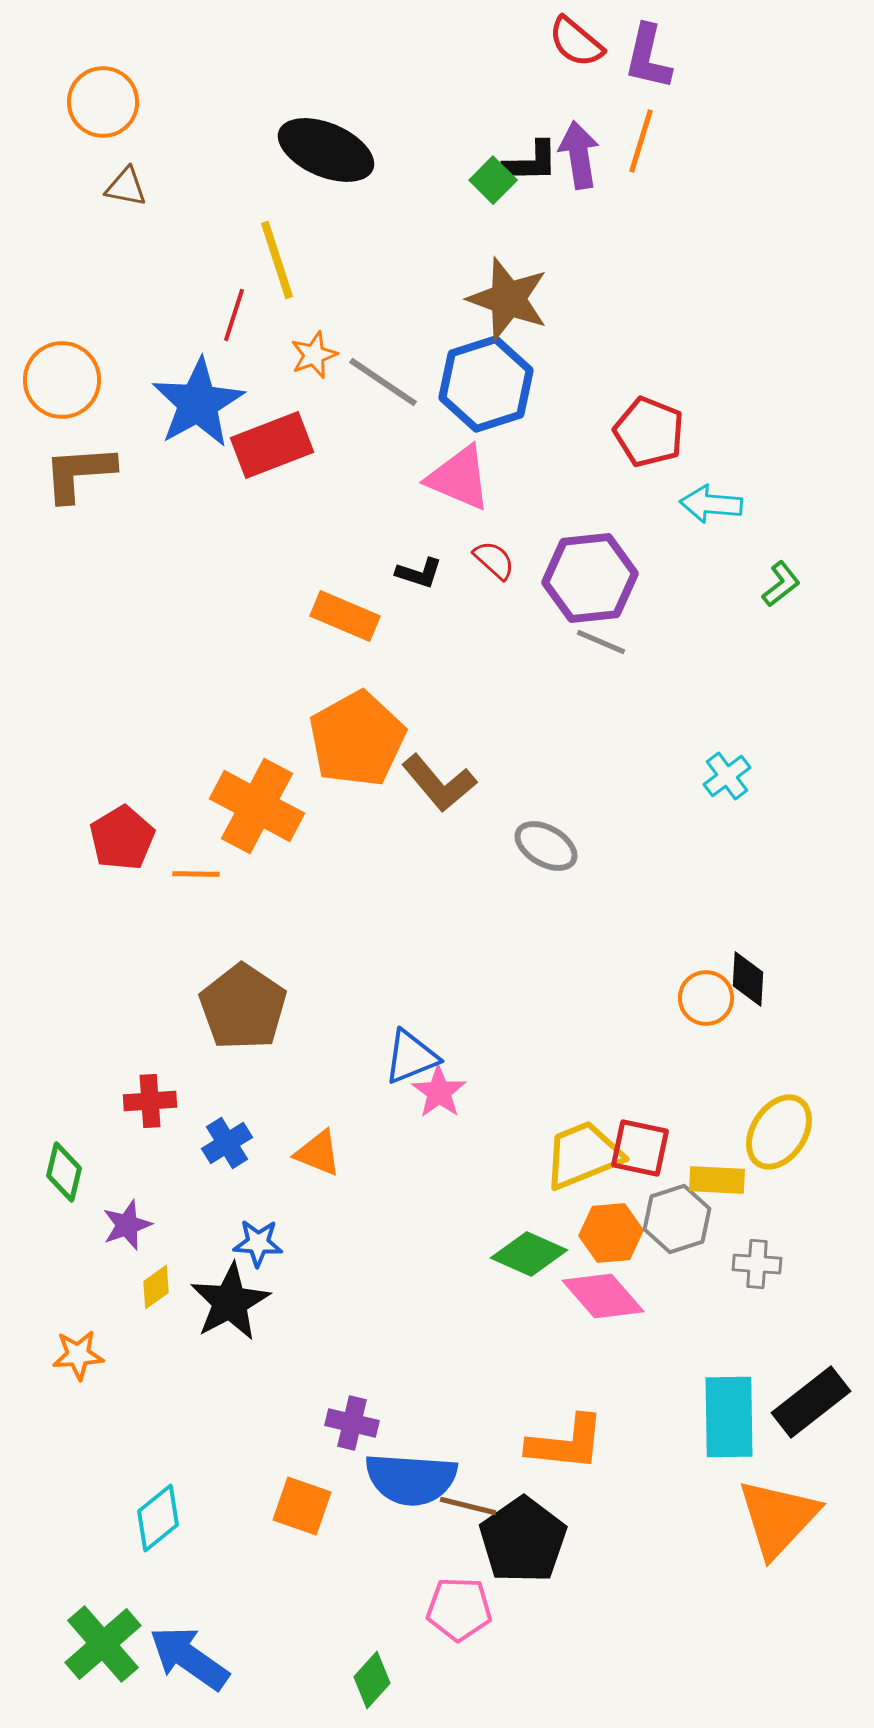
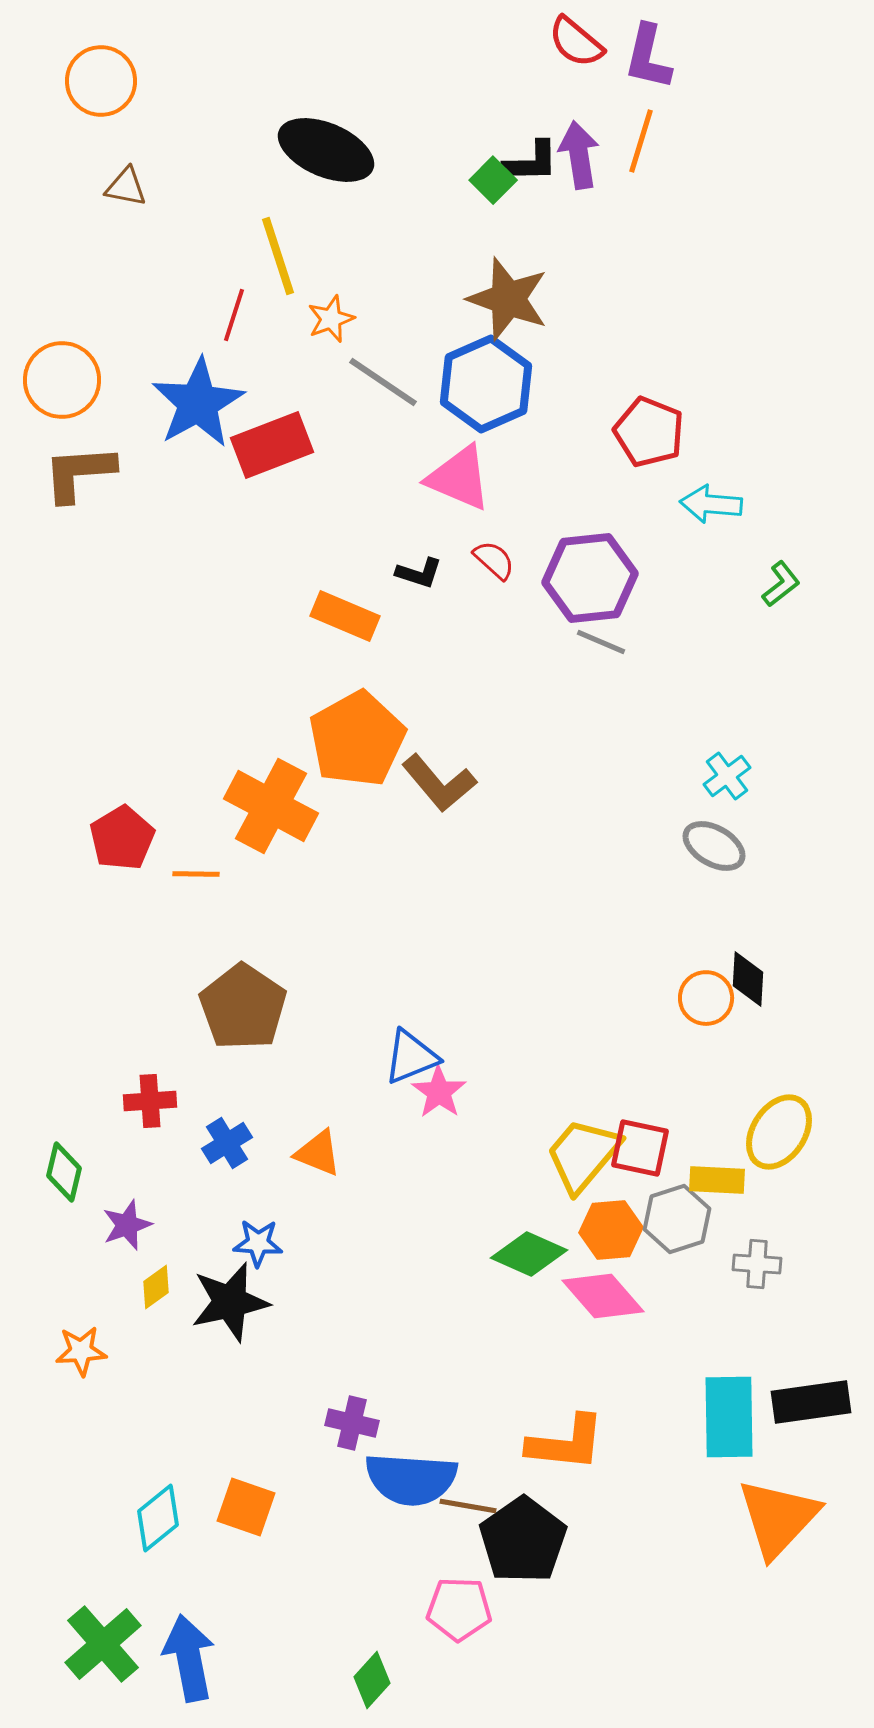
orange circle at (103, 102): moved 2 px left, 21 px up
yellow line at (277, 260): moved 1 px right, 4 px up
orange star at (314, 355): moved 17 px right, 36 px up
blue hexagon at (486, 384): rotated 6 degrees counterclockwise
orange cross at (257, 806): moved 14 px right
gray ellipse at (546, 846): moved 168 px right
yellow trapezoid at (583, 1155): rotated 28 degrees counterclockwise
orange hexagon at (611, 1233): moved 3 px up
black star at (230, 1302): rotated 16 degrees clockwise
orange star at (78, 1355): moved 3 px right, 4 px up
black rectangle at (811, 1402): rotated 30 degrees clockwise
orange square at (302, 1506): moved 56 px left, 1 px down
brown line at (468, 1506): rotated 4 degrees counterclockwise
blue arrow at (189, 1658): rotated 44 degrees clockwise
